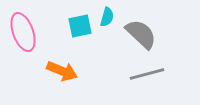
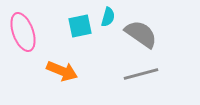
cyan semicircle: moved 1 px right
gray semicircle: rotated 8 degrees counterclockwise
gray line: moved 6 px left
